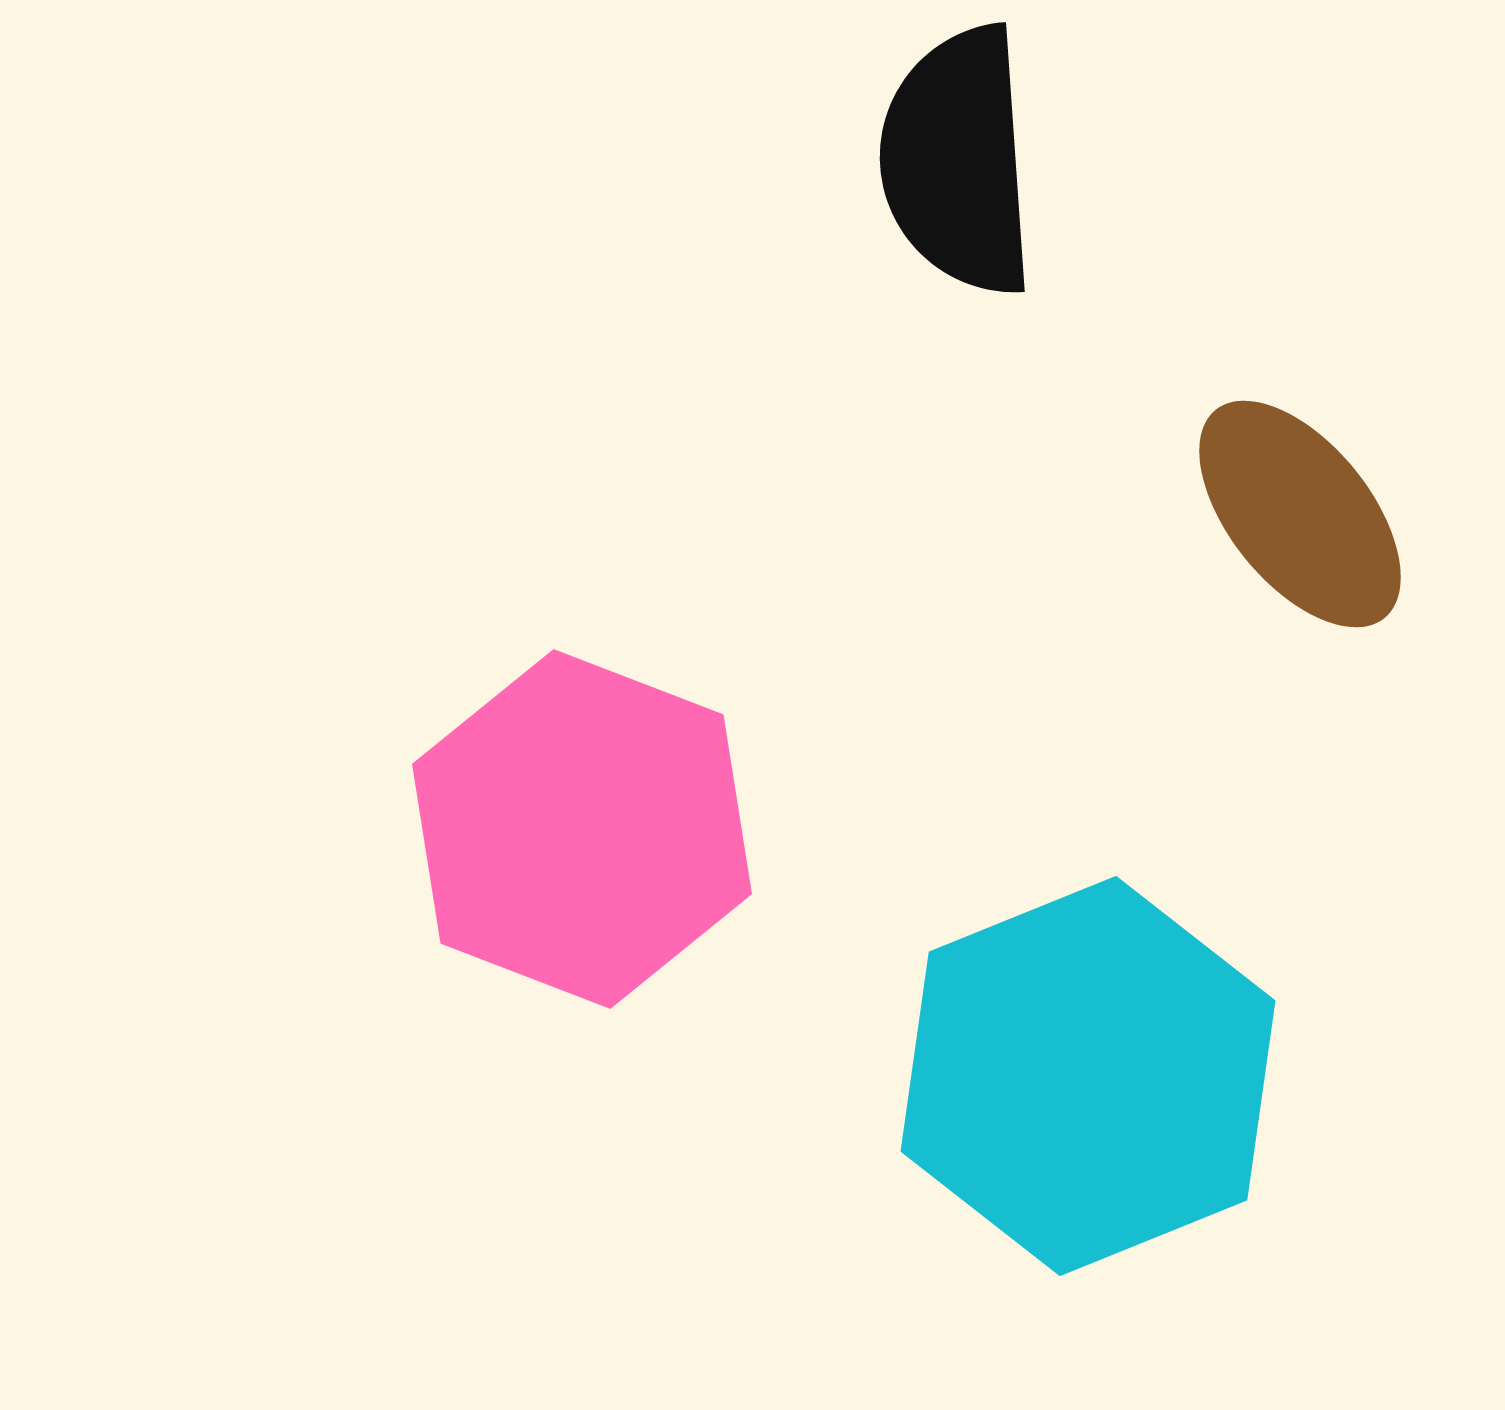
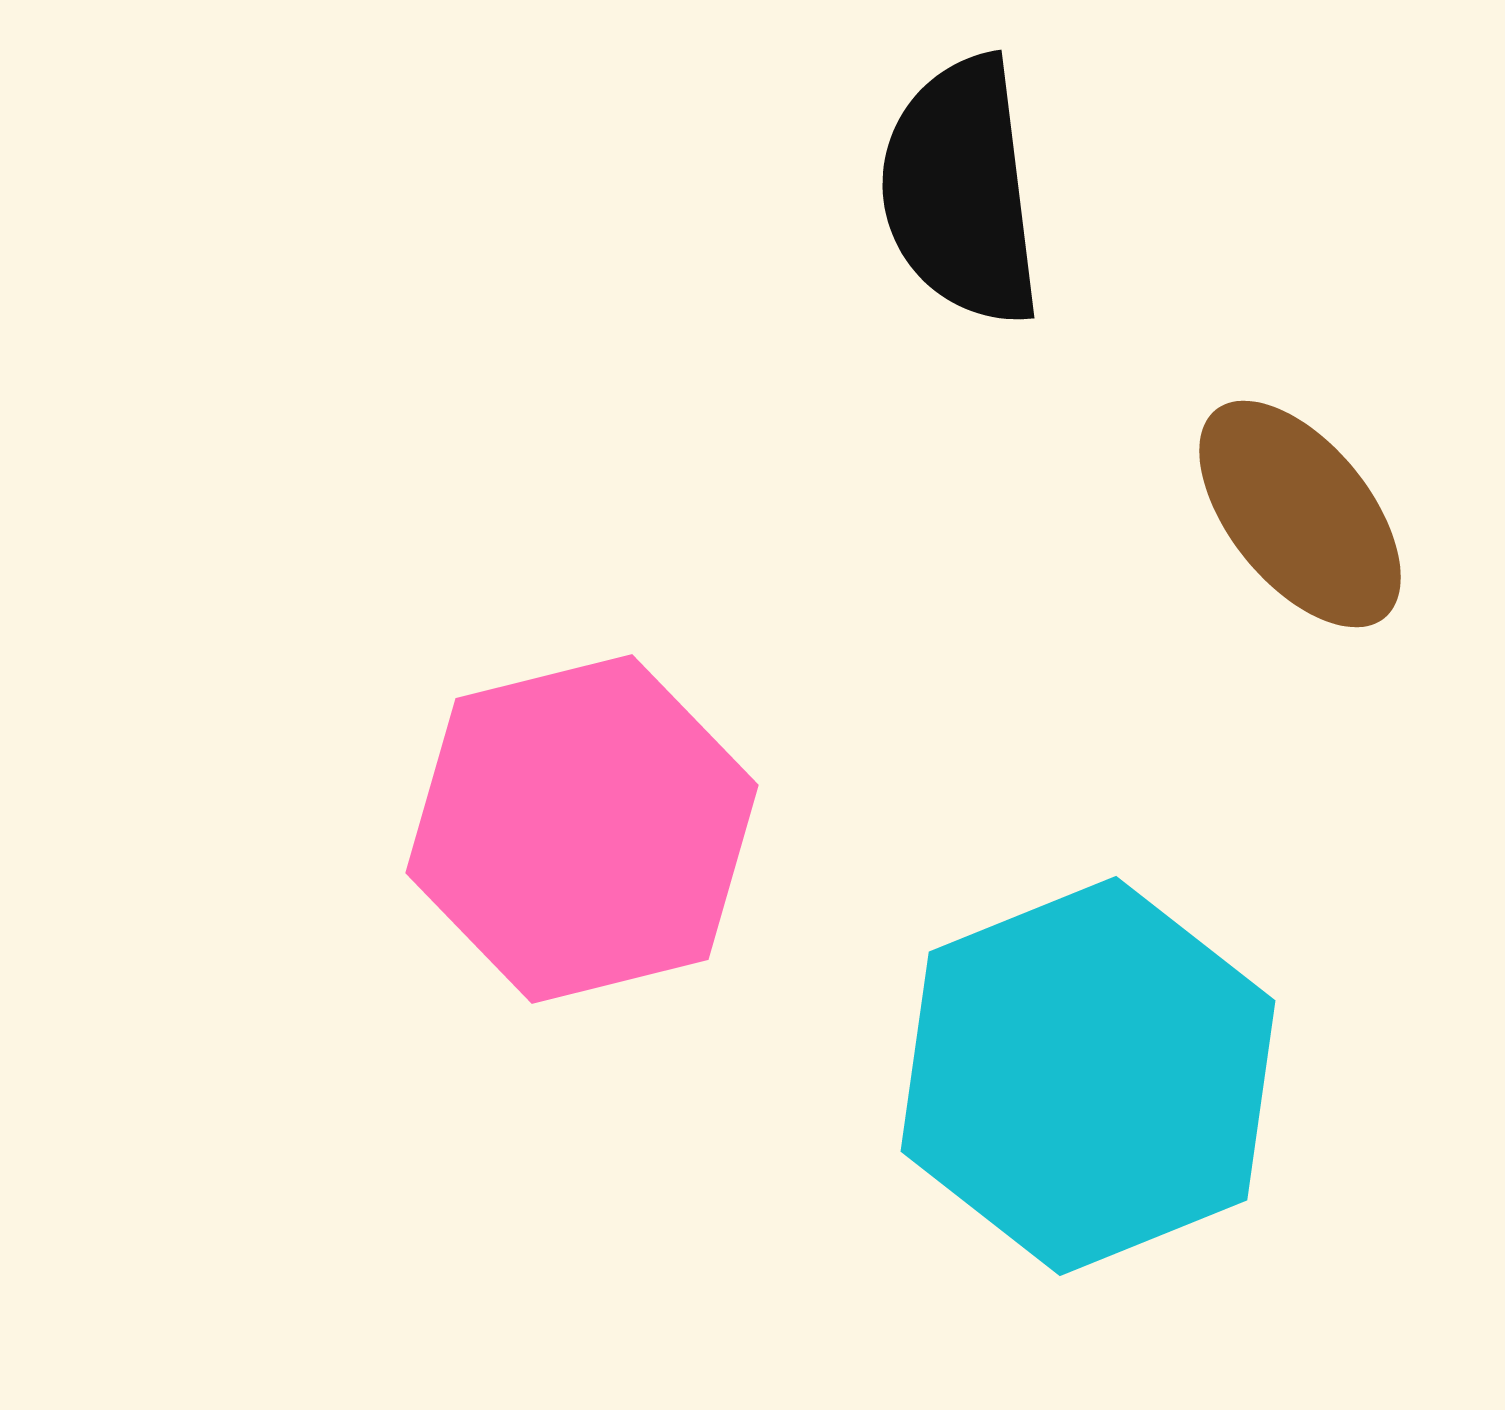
black semicircle: moved 3 px right, 30 px down; rotated 3 degrees counterclockwise
pink hexagon: rotated 25 degrees clockwise
